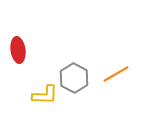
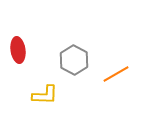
gray hexagon: moved 18 px up
